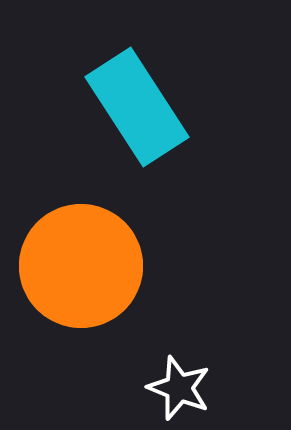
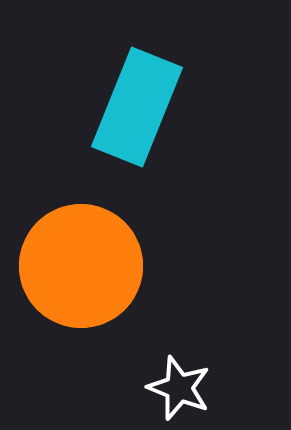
cyan rectangle: rotated 55 degrees clockwise
